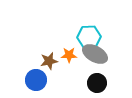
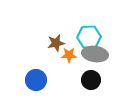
gray ellipse: rotated 20 degrees counterclockwise
brown star: moved 7 px right, 18 px up
black circle: moved 6 px left, 3 px up
